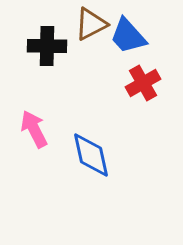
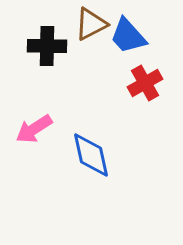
red cross: moved 2 px right
pink arrow: rotated 96 degrees counterclockwise
